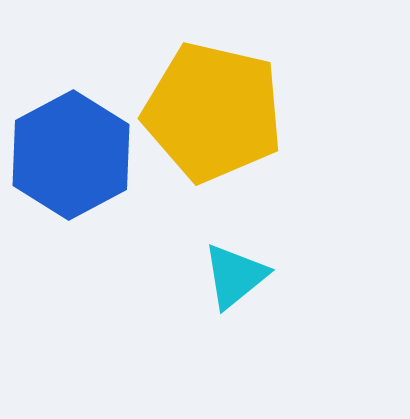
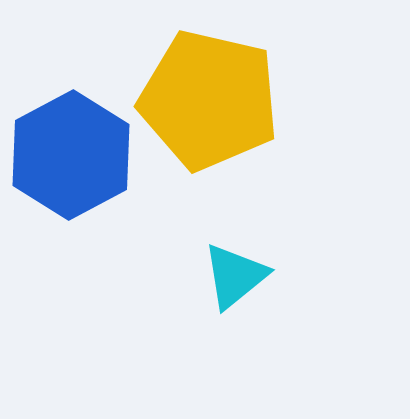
yellow pentagon: moved 4 px left, 12 px up
